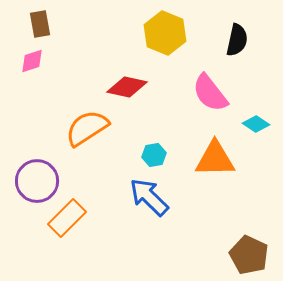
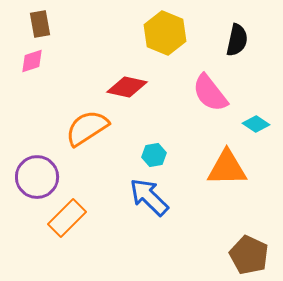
orange triangle: moved 12 px right, 9 px down
purple circle: moved 4 px up
